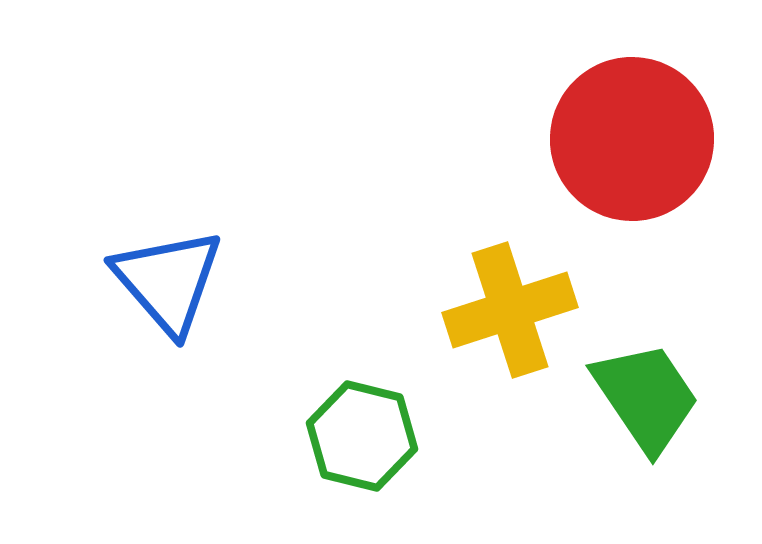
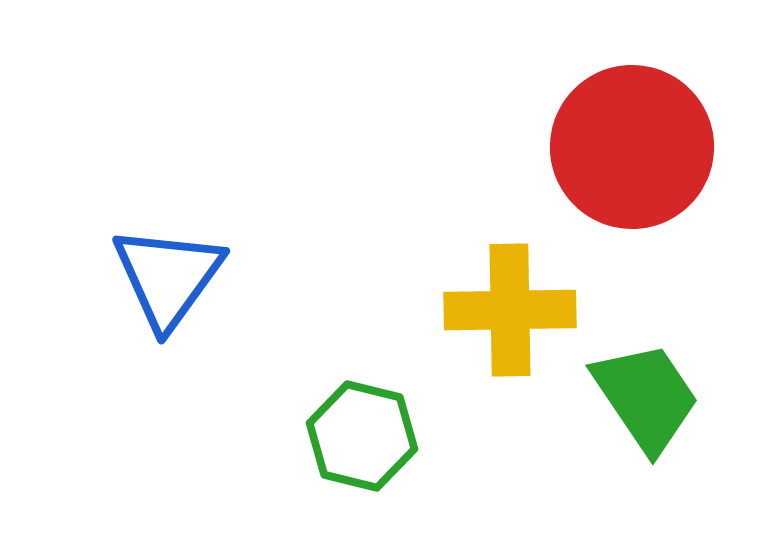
red circle: moved 8 px down
blue triangle: moved 4 px up; rotated 17 degrees clockwise
yellow cross: rotated 17 degrees clockwise
